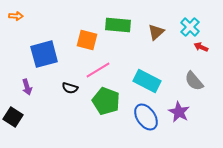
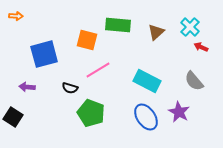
purple arrow: rotated 112 degrees clockwise
green pentagon: moved 15 px left, 12 px down
